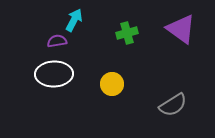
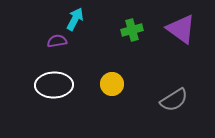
cyan arrow: moved 1 px right, 1 px up
green cross: moved 5 px right, 3 px up
white ellipse: moved 11 px down
gray semicircle: moved 1 px right, 5 px up
